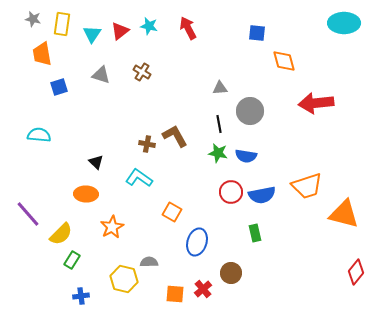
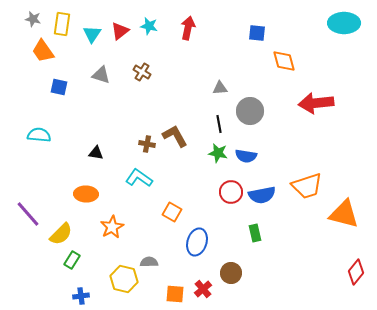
red arrow at (188, 28): rotated 40 degrees clockwise
orange trapezoid at (42, 54): moved 1 px right, 3 px up; rotated 25 degrees counterclockwise
blue square at (59, 87): rotated 30 degrees clockwise
black triangle at (96, 162): moved 9 px up; rotated 35 degrees counterclockwise
